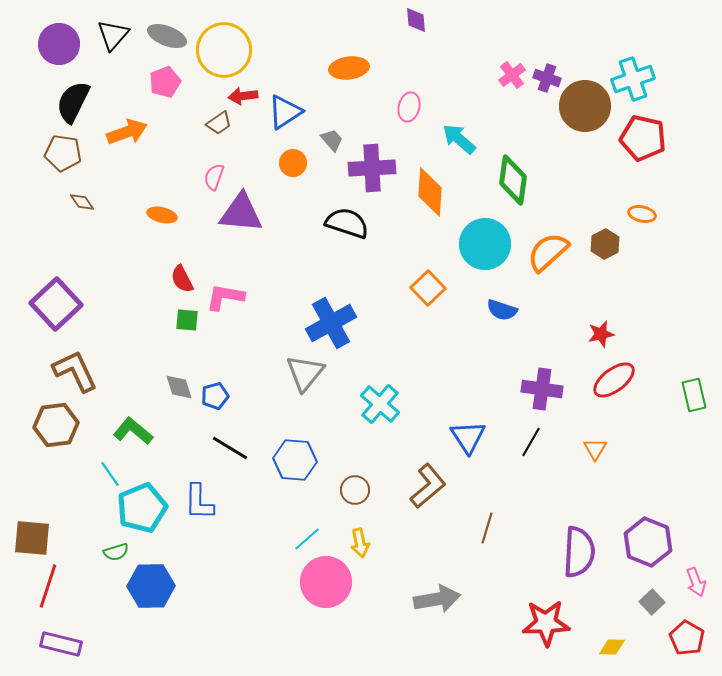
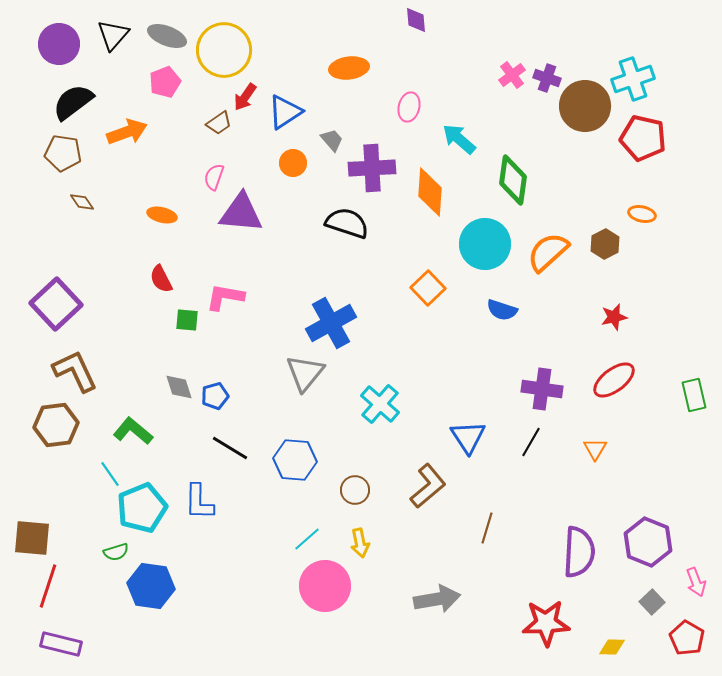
red arrow at (243, 96): moved 2 px right, 1 px down; rotated 48 degrees counterclockwise
black semicircle at (73, 102): rotated 27 degrees clockwise
red semicircle at (182, 279): moved 21 px left
red star at (601, 334): moved 13 px right, 17 px up
pink circle at (326, 582): moved 1 px left, 4 px down
blue hexagon at (151, 586): rotated 9 degrees clockwise
